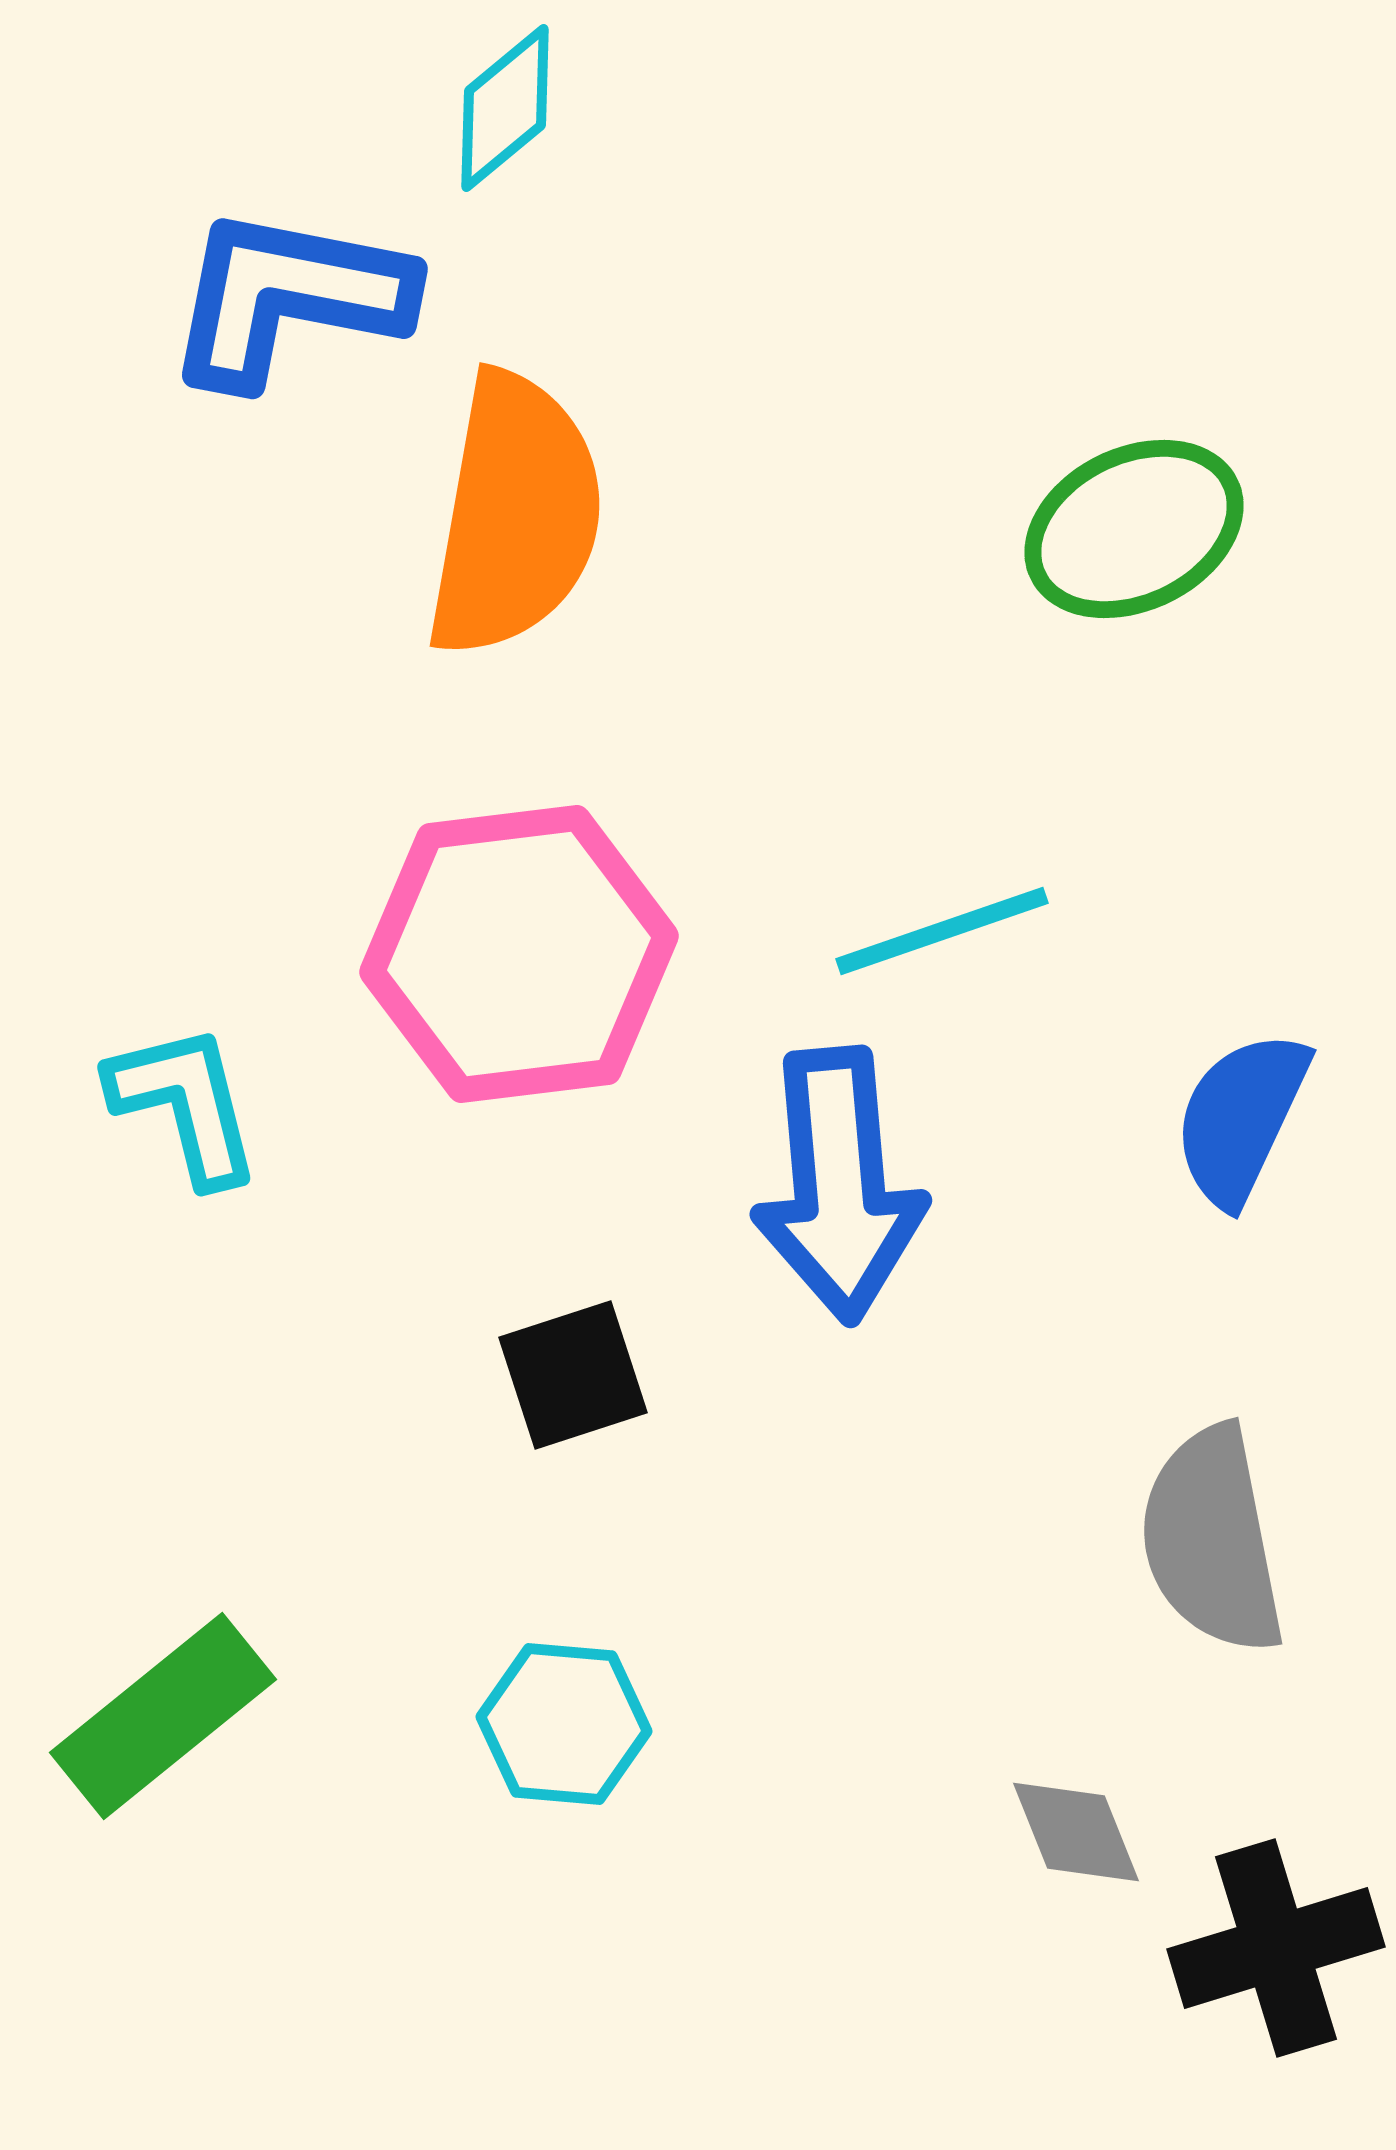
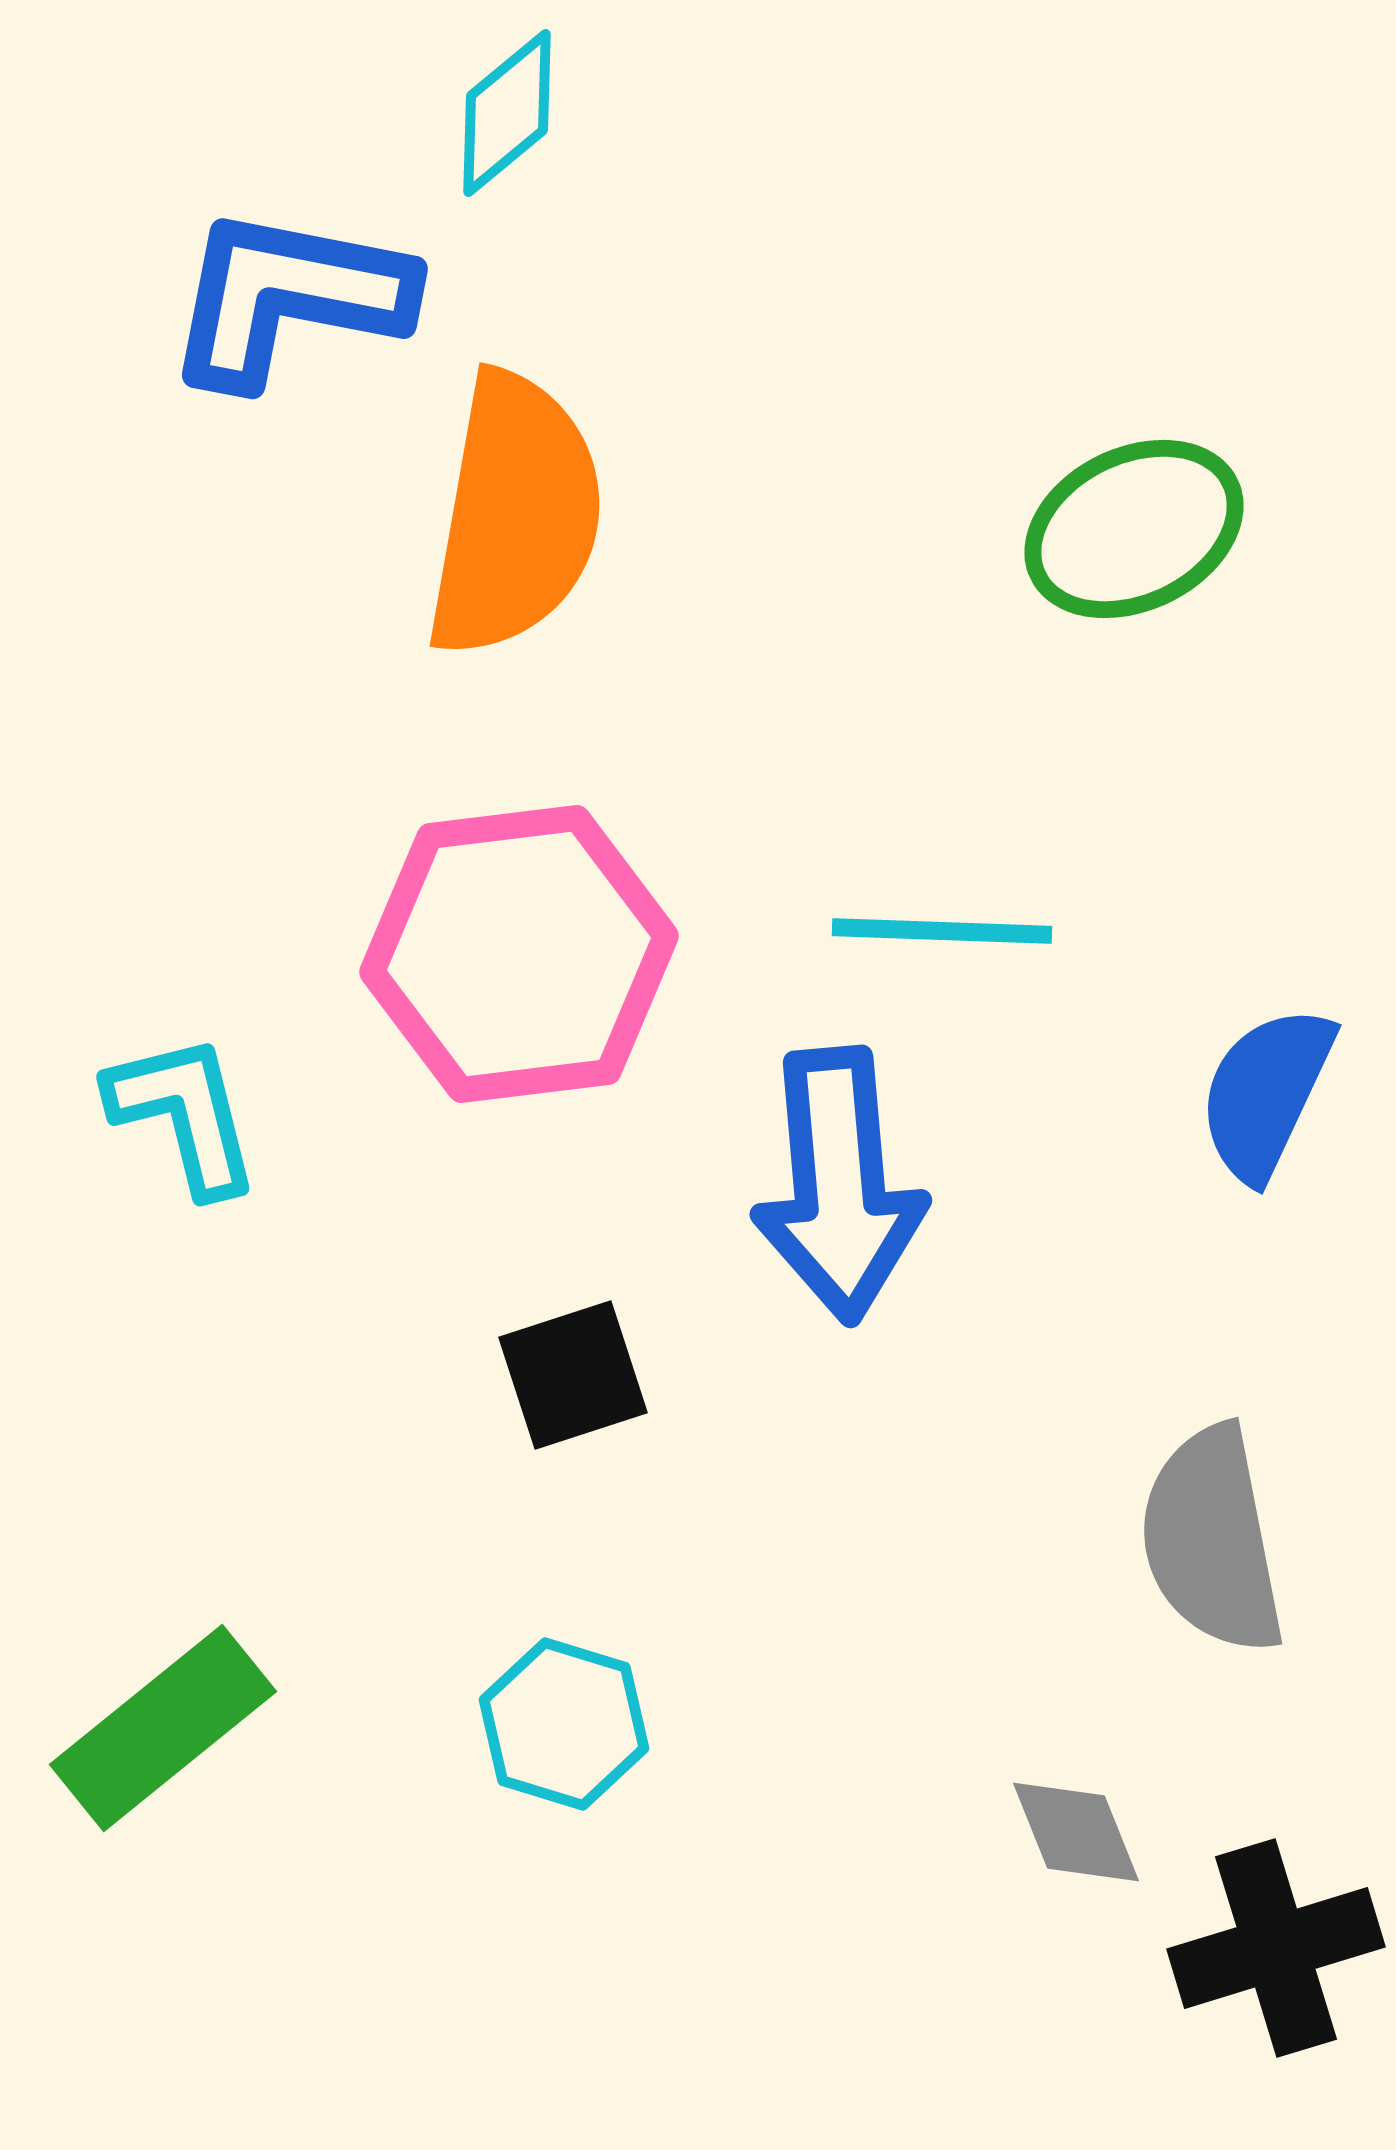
cyan diamond: moved 2 px right, 5 px down
cyan line: rotated 21 degrees clockwise
cyan L-shape: moved 1 px left, 10 px down
blue semicircle: moved 25 px right, 25 px up
green rectangle: moved 12 px down
cyan hexagon: rotated 12 degrees clockwise
